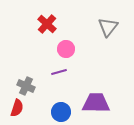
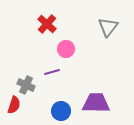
purple line: moved 7 px left
gray cross: moved 1 px up
red semicircle: moved 3 px left, 3 px up
blue circle: moved 1 px up
